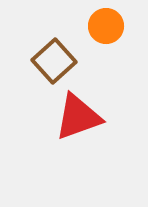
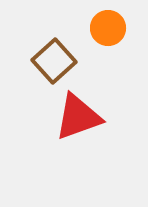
orange circle: moved 2 px right, 2 px down
